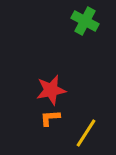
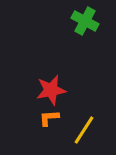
orange L-shape: moved 1 px left
yellow line: moved 2 px left, 3 px up
